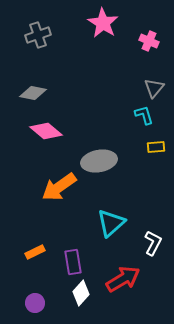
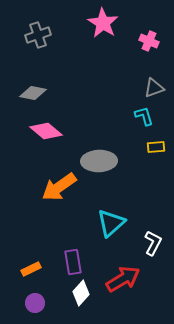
gray triangle: rotated 30 degrees clockwise
cyan L-shape: moved 1 px down
gray ellipse: rotated 8 degrees clockwise
orange rectangle: moved 4 px left, 17 px down
